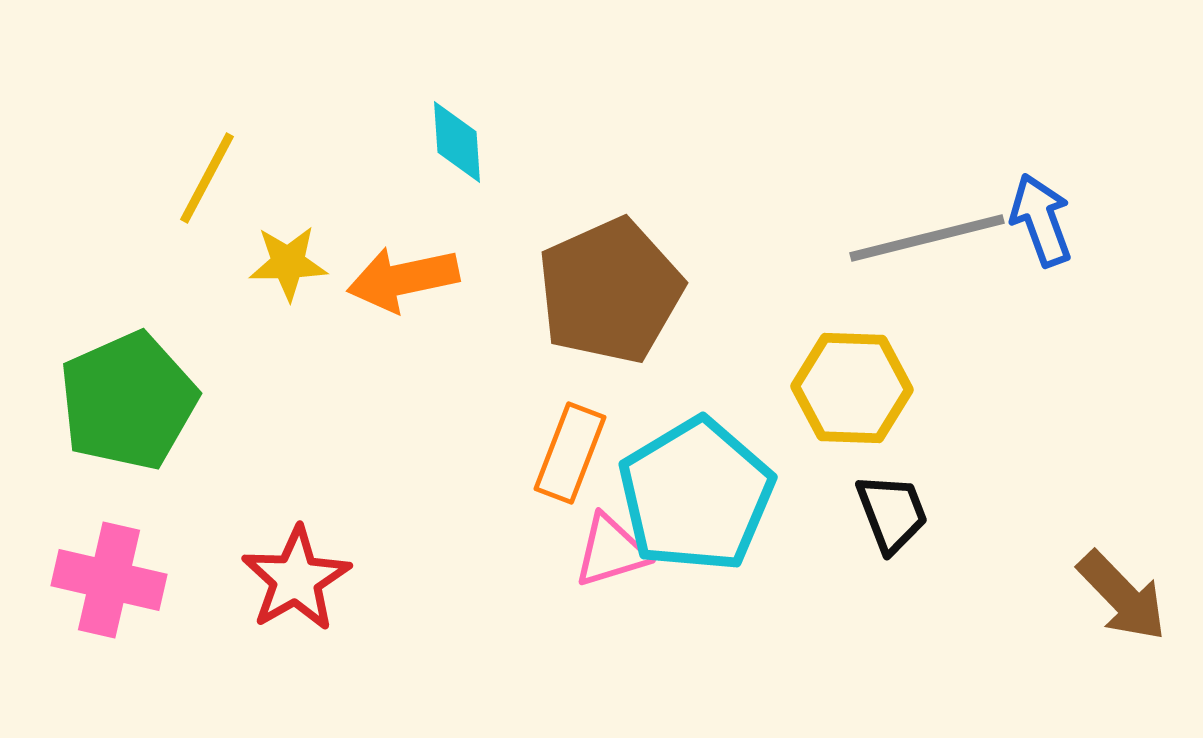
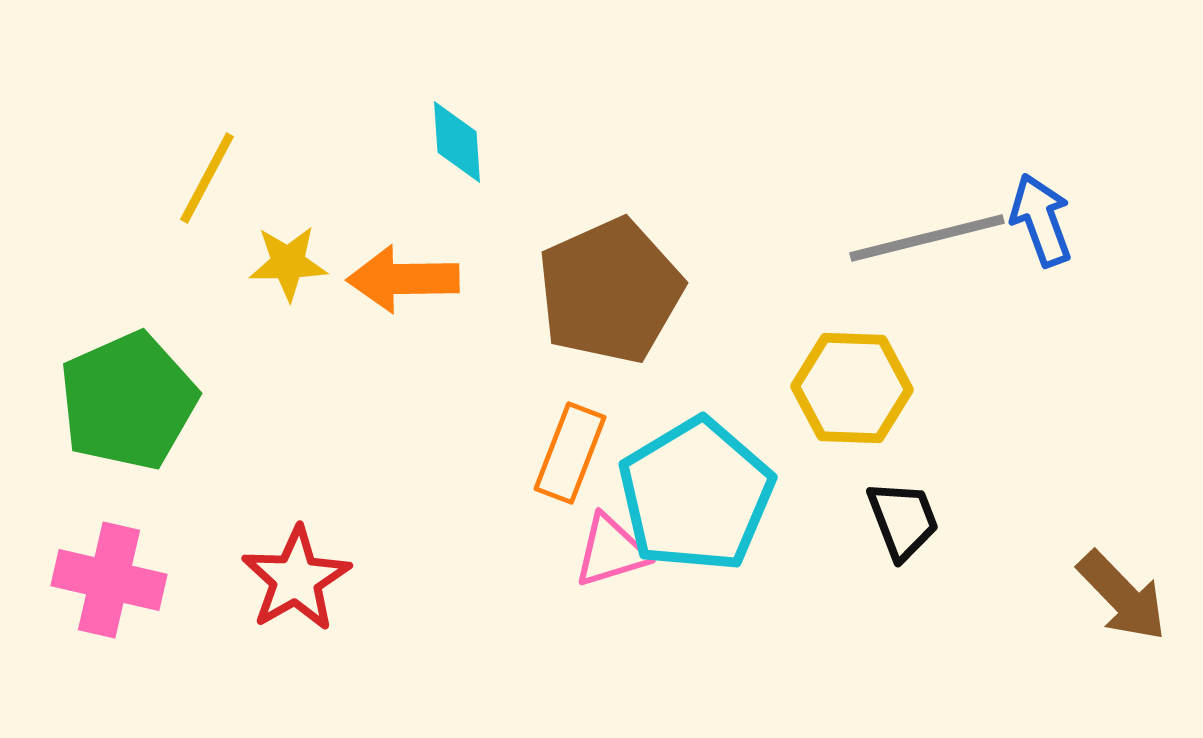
orange arrow: rotated 11 degrees clockwise
black trapezoid: moved 11 px right, 7 px down
